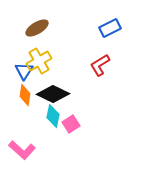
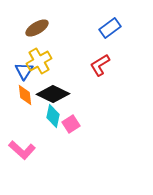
blue rectangle: rotated 10 degrees counterclockwise
orange diamond: rotated 15 degrees counterclockwise
